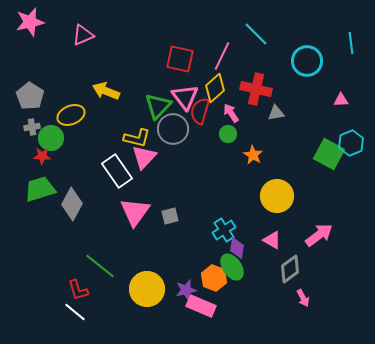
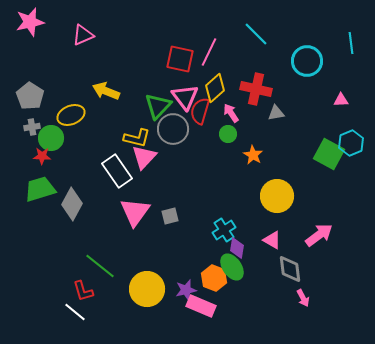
pink line at (222, 56): moved 13 px left, 4 px up
gray diamond at (290, 269): rotated 60 degrees counterclockwise
red L-shape at (78, 290): moved 5 px right, 1 px down
